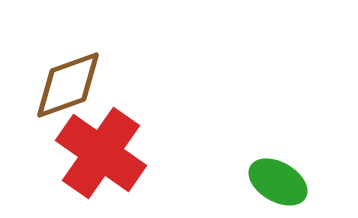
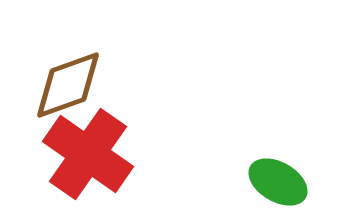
red cross: moved 13 px left, 1 px down
